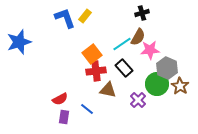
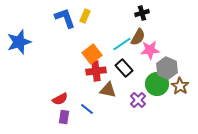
yellow rectangle: rotated 16 degrees counterclockwise
